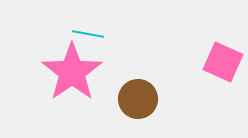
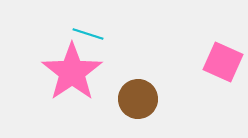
cyan line: rotated 8 degrees clockwise
